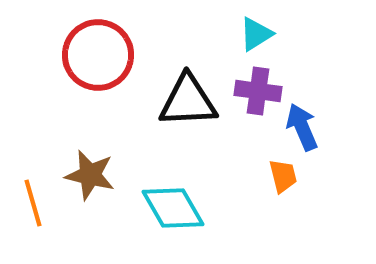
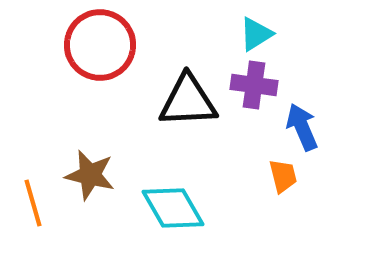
red circle: moved 2 px right, 10 px up
purple cross: moved 4 px left, 6 px up
